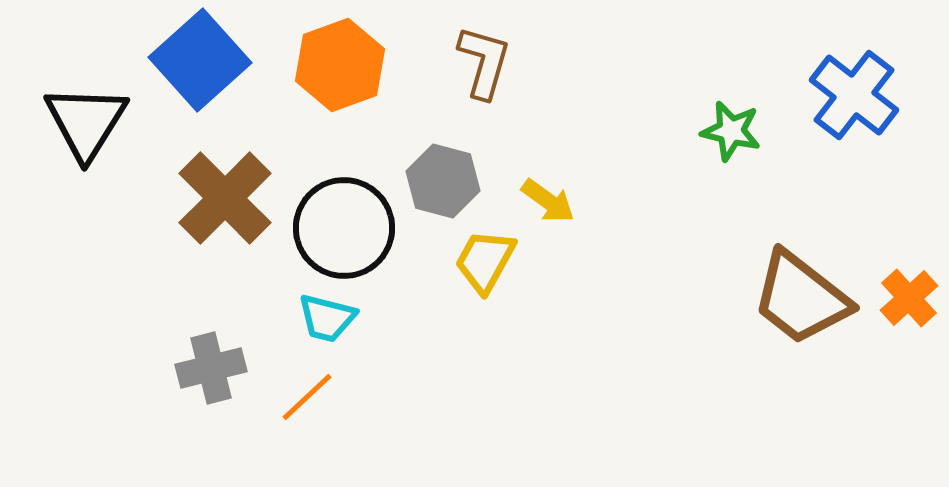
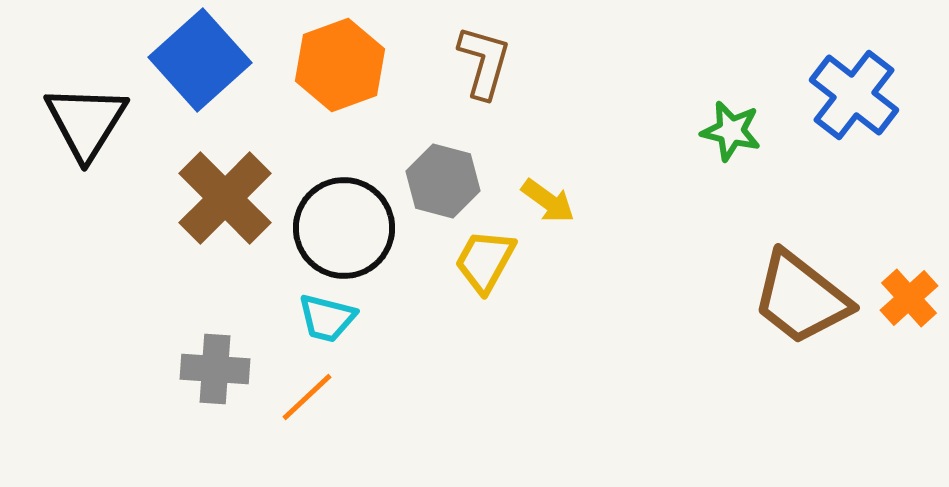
gray cross: moved 4 px right, 1 px down; rotated 18 degrees clockwise
